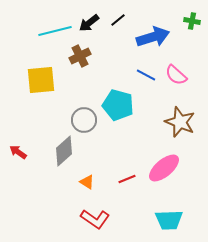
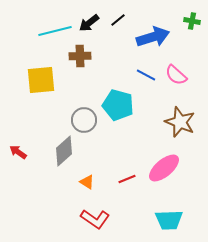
brown cross: rotated 25 degrees clockwise
